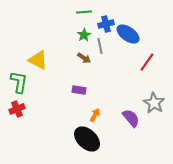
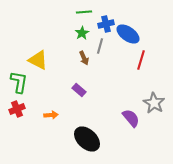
green star: moved 2 px left, 2 px up
gray line: rotated 28 degrees clockwise
brown arrow: rotated 32 degrees clockwise
red line: moved 6 px left, 2 px up; rotated 18 degrees counterclockwise
purple rectangle: rotated 32 degrees clockwise
orange arrow: moved 44 px left; rotated 56 degrees clockwise
